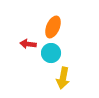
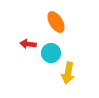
orange ellipse: moved 3 px right, 5 px up; rotated 55 degrees counterclockwise
yellow arrow: moved 5 px right, 5 px up
